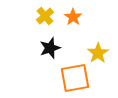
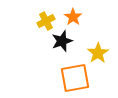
yellow cross: moved 1 px right, 5 px down; rotated 12 degrees clockwise
black star: moved 12 px right, 7 px up
